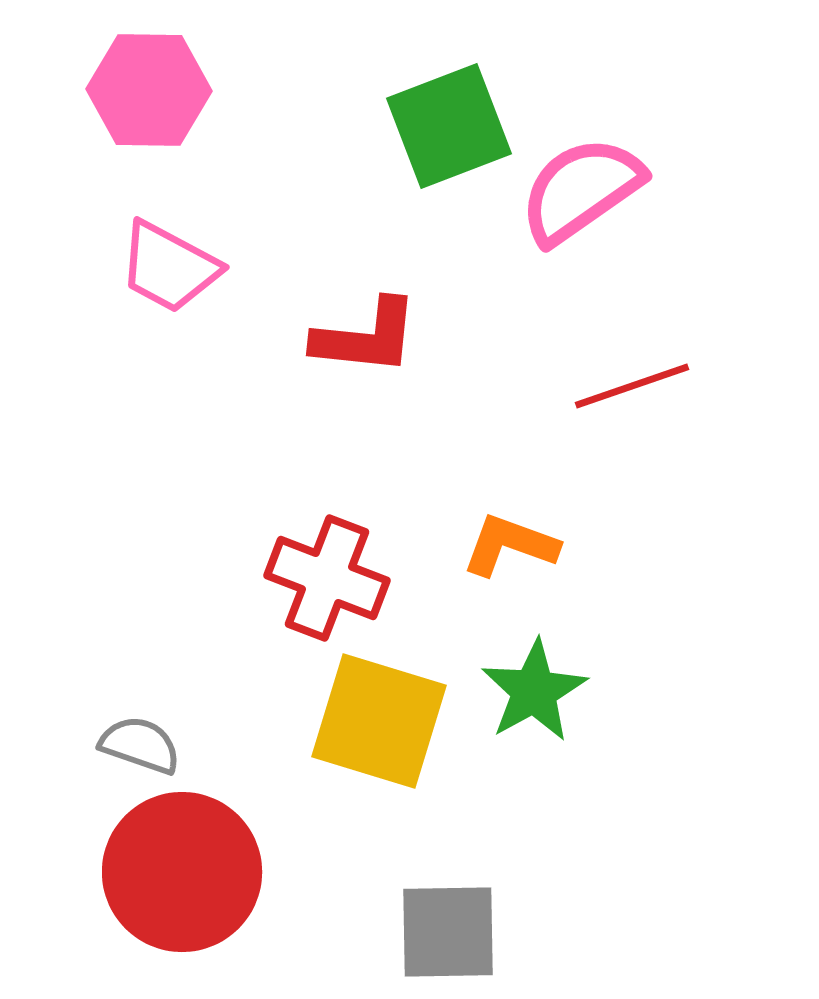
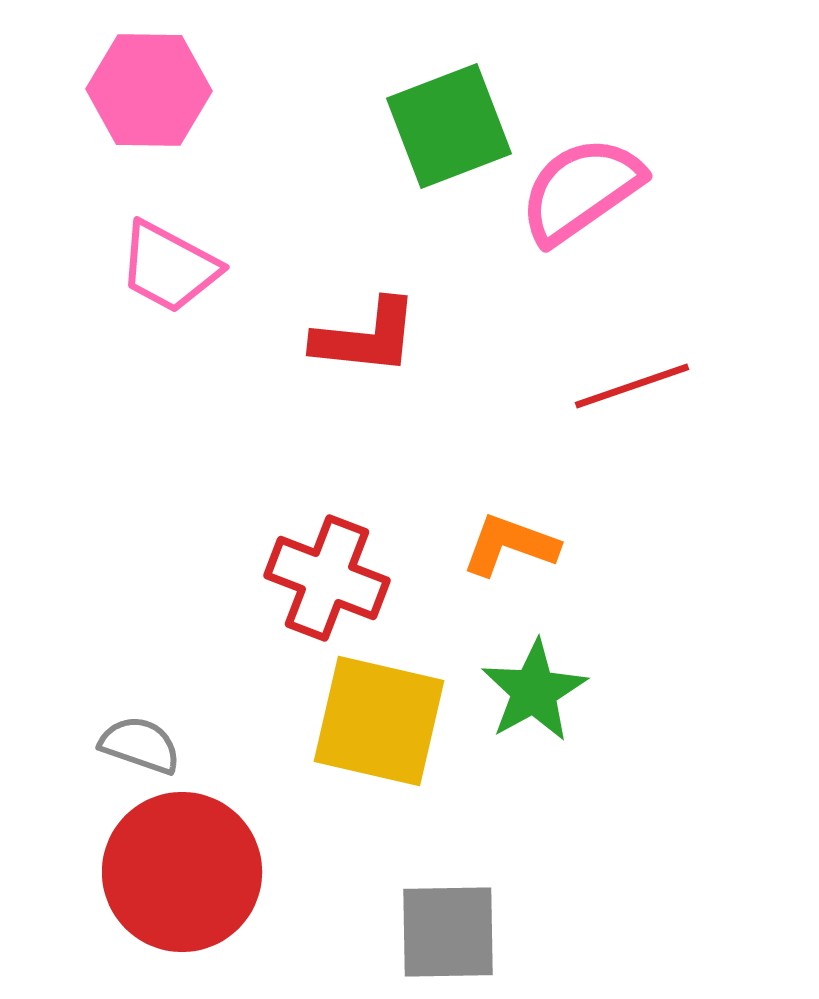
yellow square: rotated 4 degrees counterclockwise
